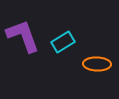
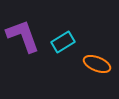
orange ellipse: rotated 20 degrees clockwise
